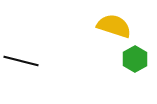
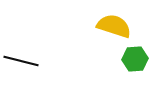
green hexagon: rotated 25 degrees clockwise
